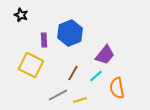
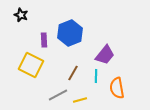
cyan line: rotated 48 degrees counterclockwise
